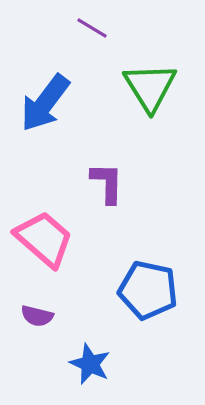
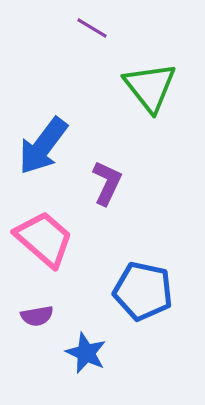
green triangle: rotated 6 degrees counterclockwise
blue arrow: moved 2 px left, 43 px down
purple L-shape: rotated 24 degrees clockwise
blue pentagon: moved 5 px left, 1 px down
purple semicircle: rotated 24 degrees counterclockwise
blue star: moved 4 px left, 11 px up
